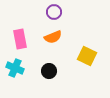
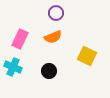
purple circle: moved 2 px right, 1 px down
pink rectangle: rotated 36 degrees clockwise
cyan cross: moved 2 px left, 1 px up
